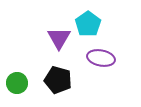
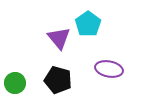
purple triangle: rotated 10 degrees counterclockwise
purple ellipse: moved 8 px right, 11 px down
green circle: moved 2 px left
